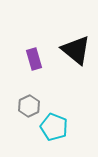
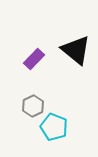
purple rectangle: rotated 60 degrees clockwise
gray hexagon: moved 4 px right
